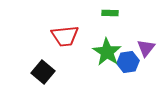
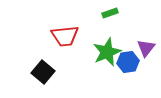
green rectangle: rotated 21 degrees counterclockwise
green star: rotated 16 degrees clockwise
